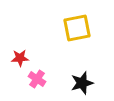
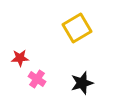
yellow square: rotated 20 degrees counterclockwise
